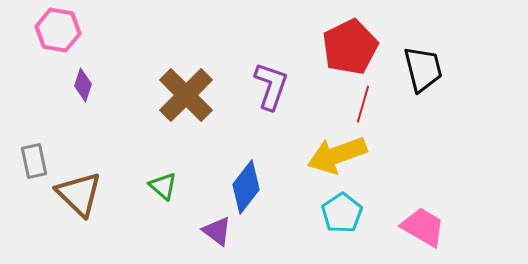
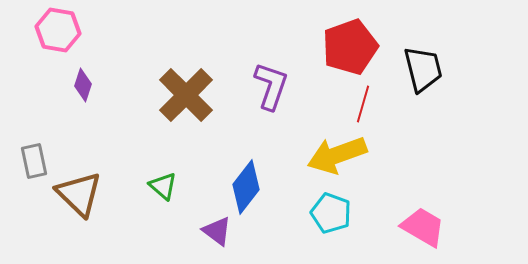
red pentagon: rotated 6 degrees clockwise
cyan pentagon: moved 11 px left; rotated 18 degrees counterclockwise
